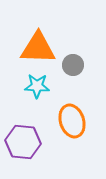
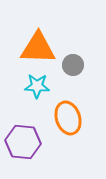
orange ellipse: moved 4 px left, 3 px up
